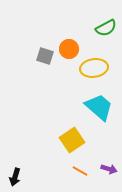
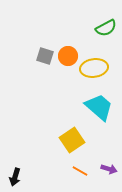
orange circle: moved 1 px left, 7 px down
